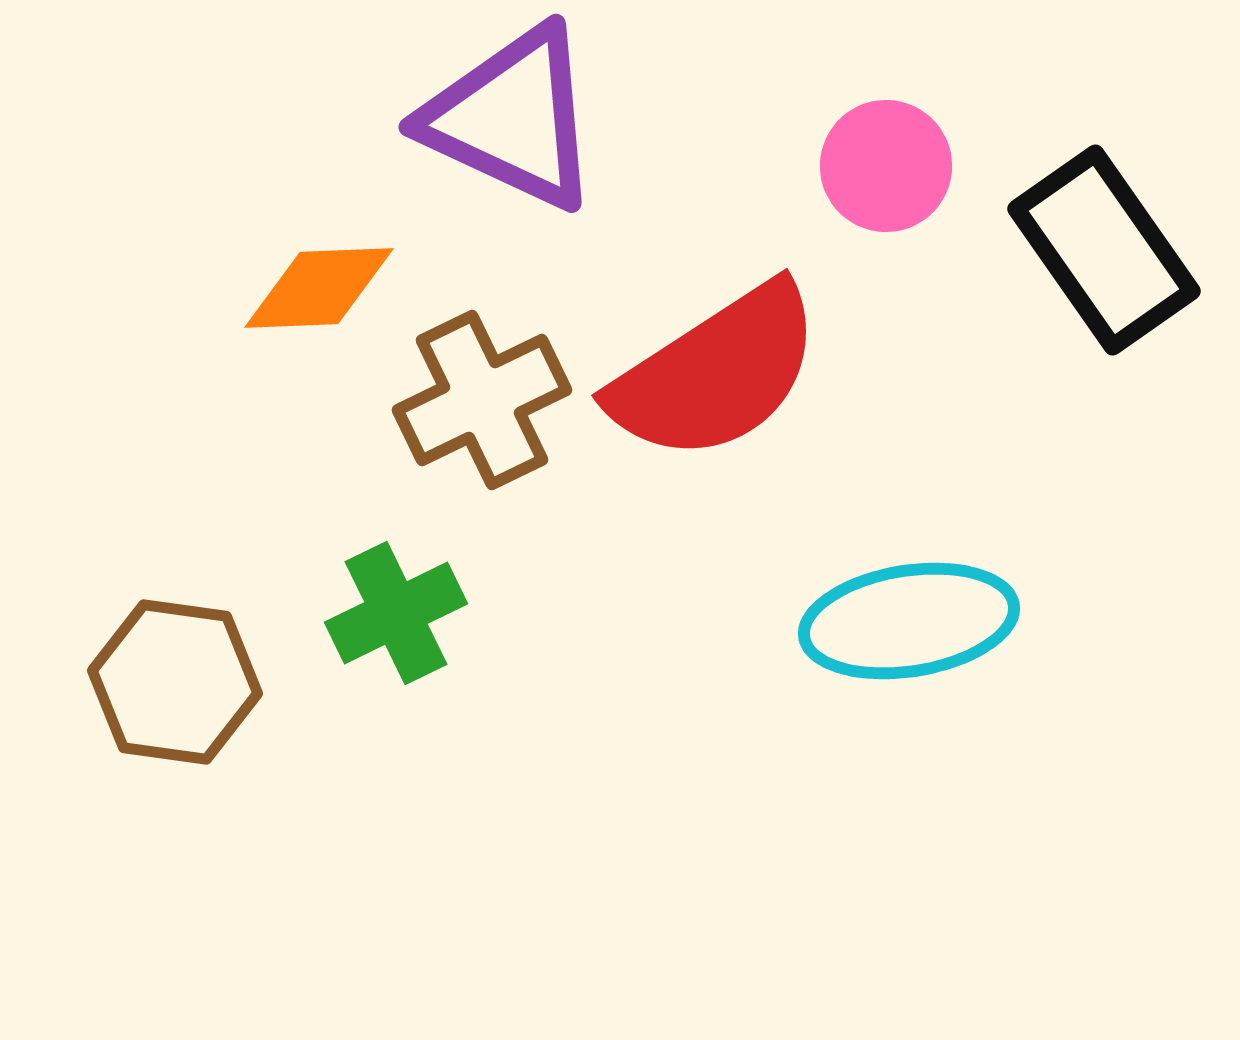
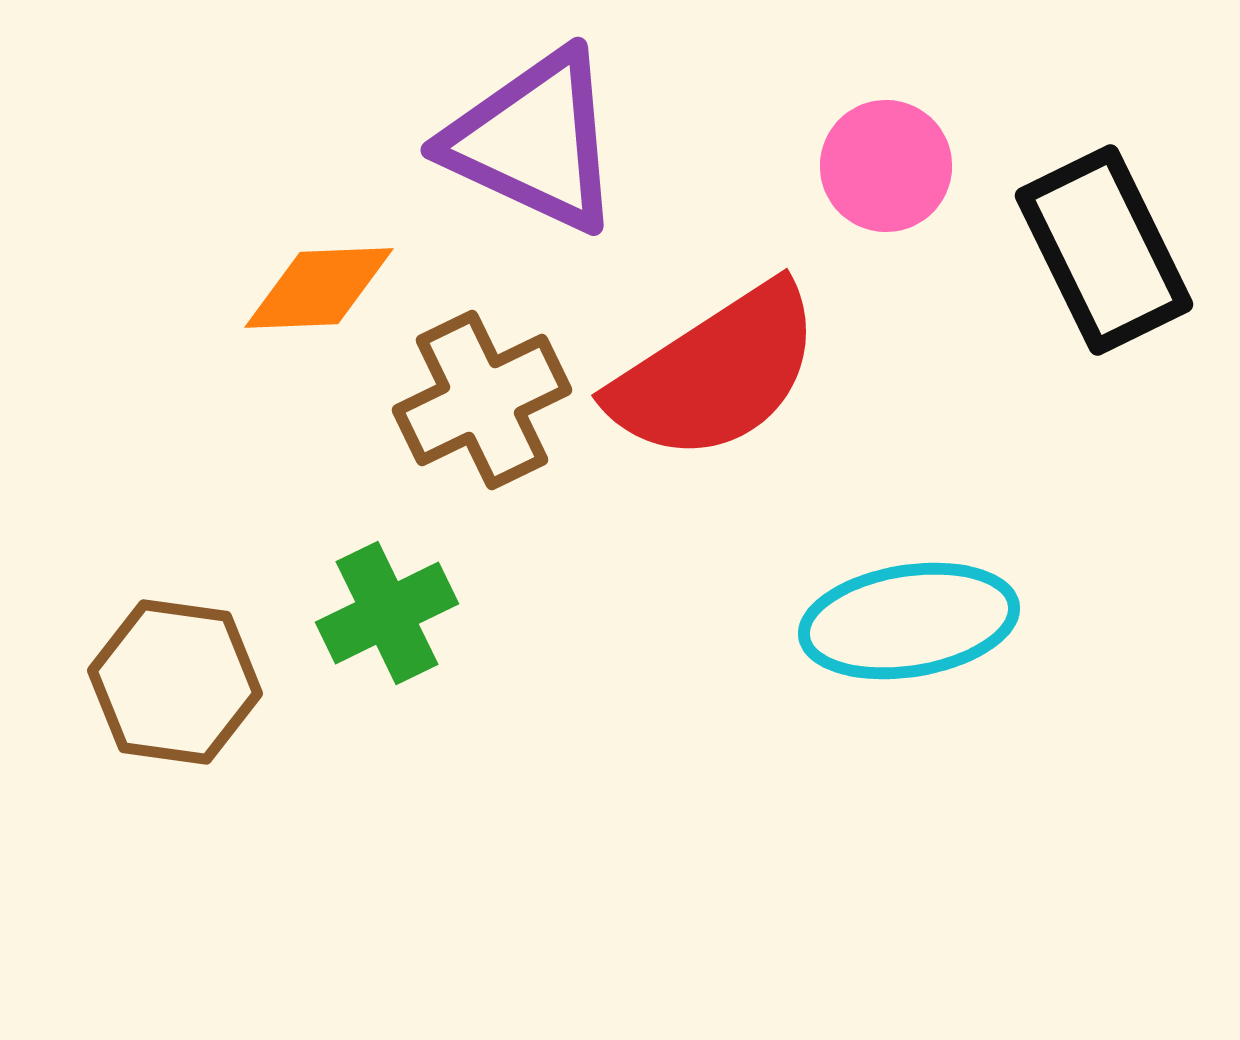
purple triangle: moved 22 px right, 23 px down
black rectangle: rotated 9 degrees clockwise
green cross: moved 9 px left
